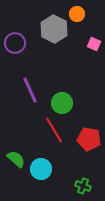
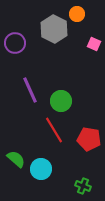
green circle: moved 1 px left, 2 px up
